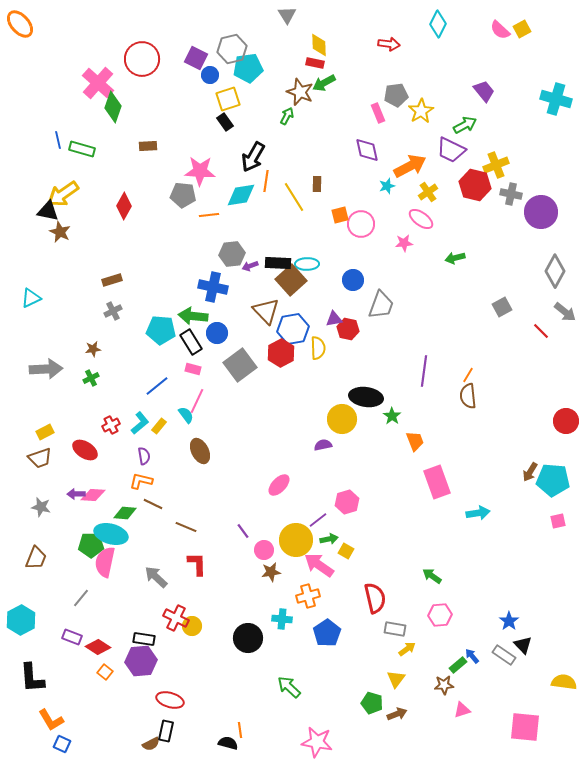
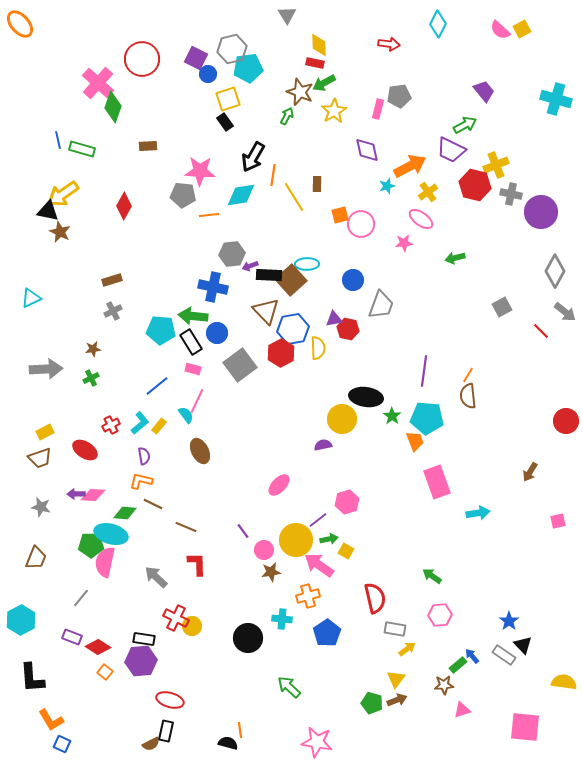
blue circle at (210, 75): moved 2 px left, 1 px up
gray pentagon at (396, 95): moved 3 px right, 1 px down
yellow star at (421, 111): moved 87 px left
pink rectangle at (378, 113): moved 4 px up; rotated 36 degrees clockwise
orange line at (266, 181): moved 7 px right, 6 px up
black rectangle at (278, 263): moved 9 px left, 12 px down
cyan pentagon at (553, 480): moved 126 px left, 62 px up
brown arrow at (397, 714): moved 14 px up
